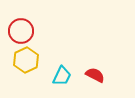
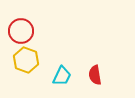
yellow hexagon: rotated 15 degrees counterclockwise
red semicircle: rotated 126 degrees counterclockwise
